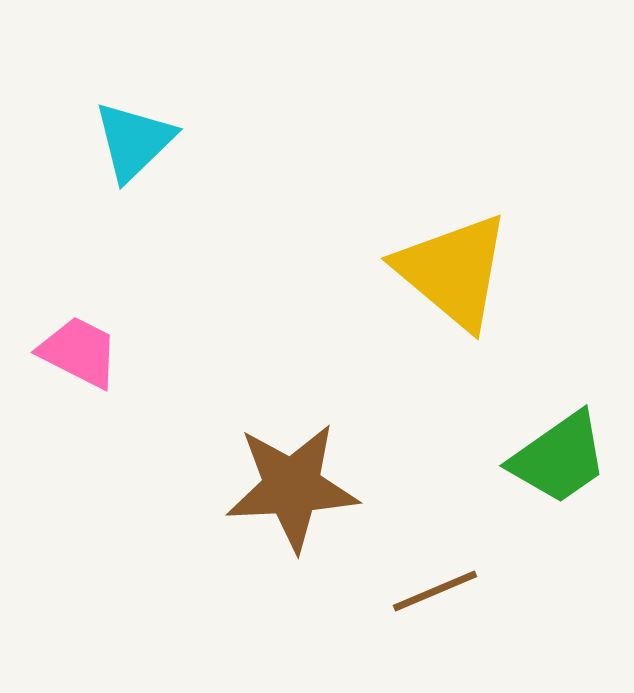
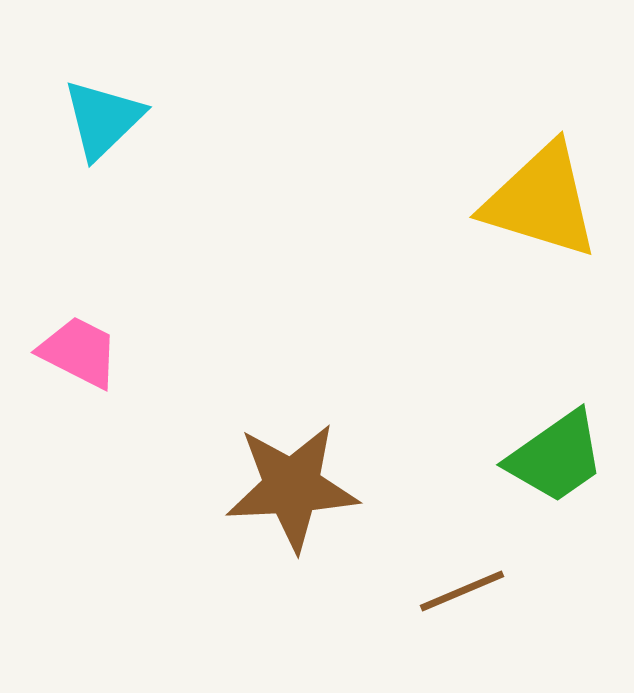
cyan triangle: moved 31 px left, 22 px up
yellow triangle: moved 88 px right, 70 px up; rotated 23 degrees counterclockwise
green trapezoid: moved 3 px left, 1 px up
brown line: moved 27 px right
